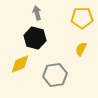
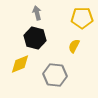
yellow semicircle: moved 7 px left, 3 px up
gray hexagon: rotated 15 degrees clockwise
